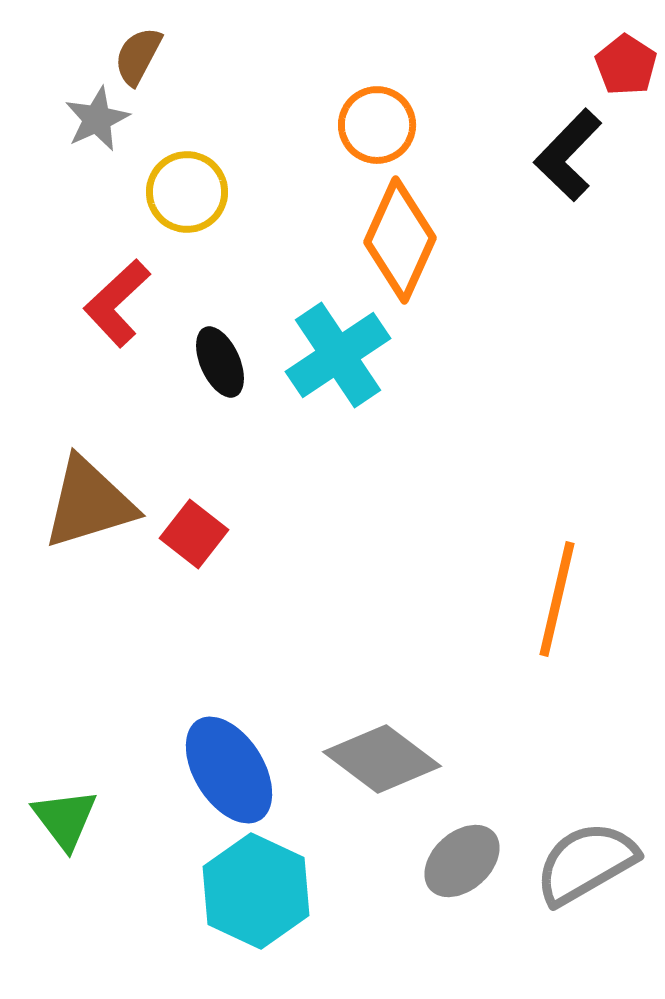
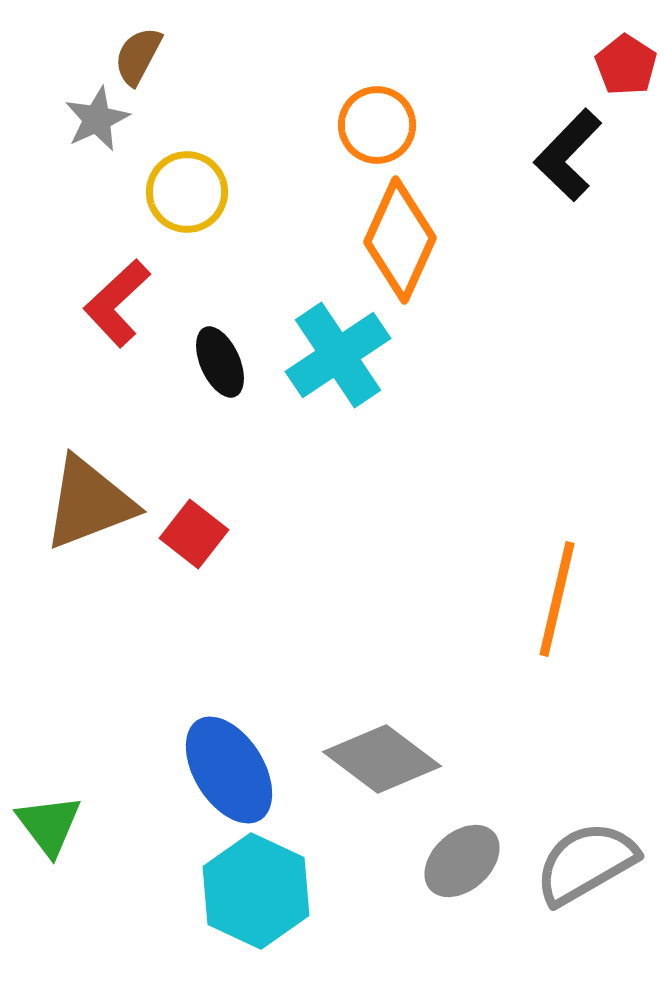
brown triangle: rotated 4 degrees counterclockwise
green triangle: moved 16 px left, 6 px down
